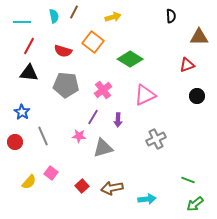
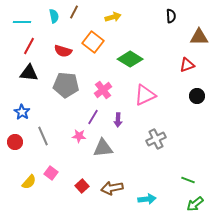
gray triangle: rotated 10 degrees clockwise
